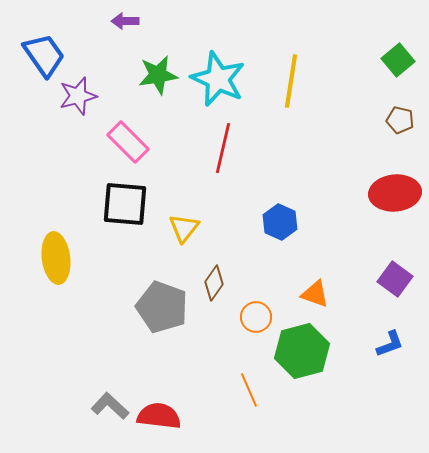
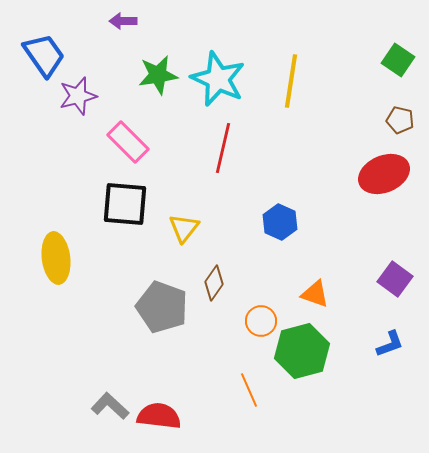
purple arrow: moved 2 px left
green square: rotated 16 degrees counterclockwise
red ellipse: moved 11 px left, 19 px up; rotated 18 degrees counterclockwise
orange circle: moved 5 px right, 4 px down
